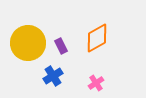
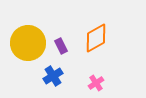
orange diamond: moved 1 px left
